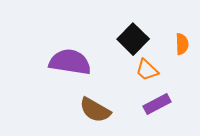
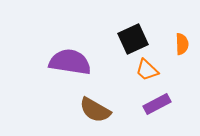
black square: rotated 20 degrees clockwise
